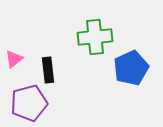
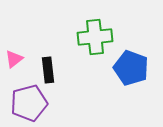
blue pentagon: rotated 28 degrees counterclockwise
